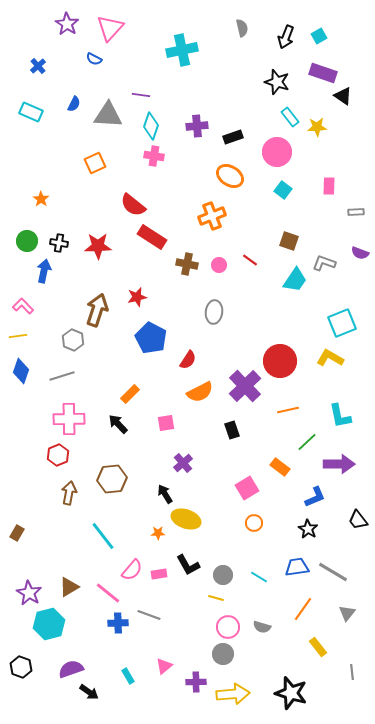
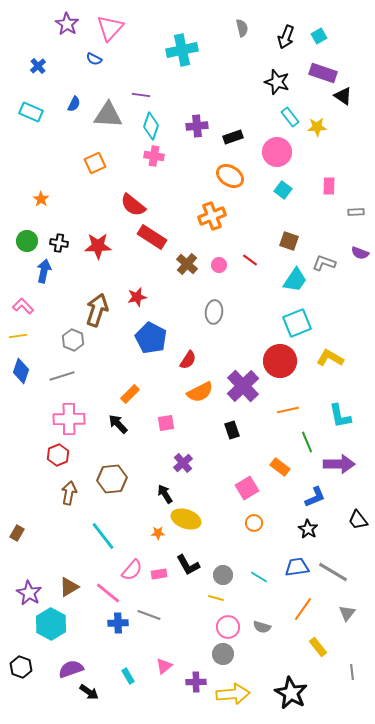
brown cross at (187, 264): rotated 30 degrees clockwise
cyan square at (342, 323): moved 45 px left
purple cross at (245, 386): moved 2 px left
green line at (307, 442): rotated 70 degrees counterclockwise
cyan hexagon at (49, 624): moved 2 px right; rotated 16 degrees counterclockwise
black star at (291, 693): rotated 12 degrees clockwise
